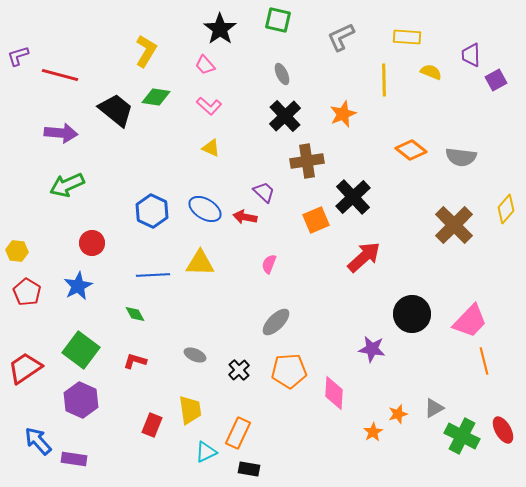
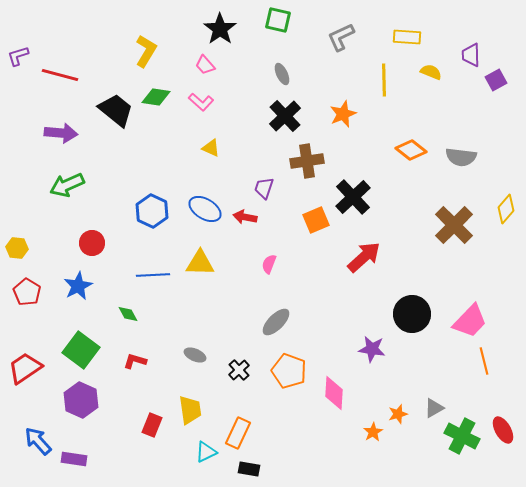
pink L-shape at (209, 106): moved 8 px left, 4 px up
purple trapezoid at (264, 192): moved 4 px up; rotated 115 degrees counterclockwise
yellow hexagon at (17, 251): moved 3 px up
green diamond at (135, 314): moved 7 px left
orange pentagon at (289, 371): rotated 24 degrees clockwise
